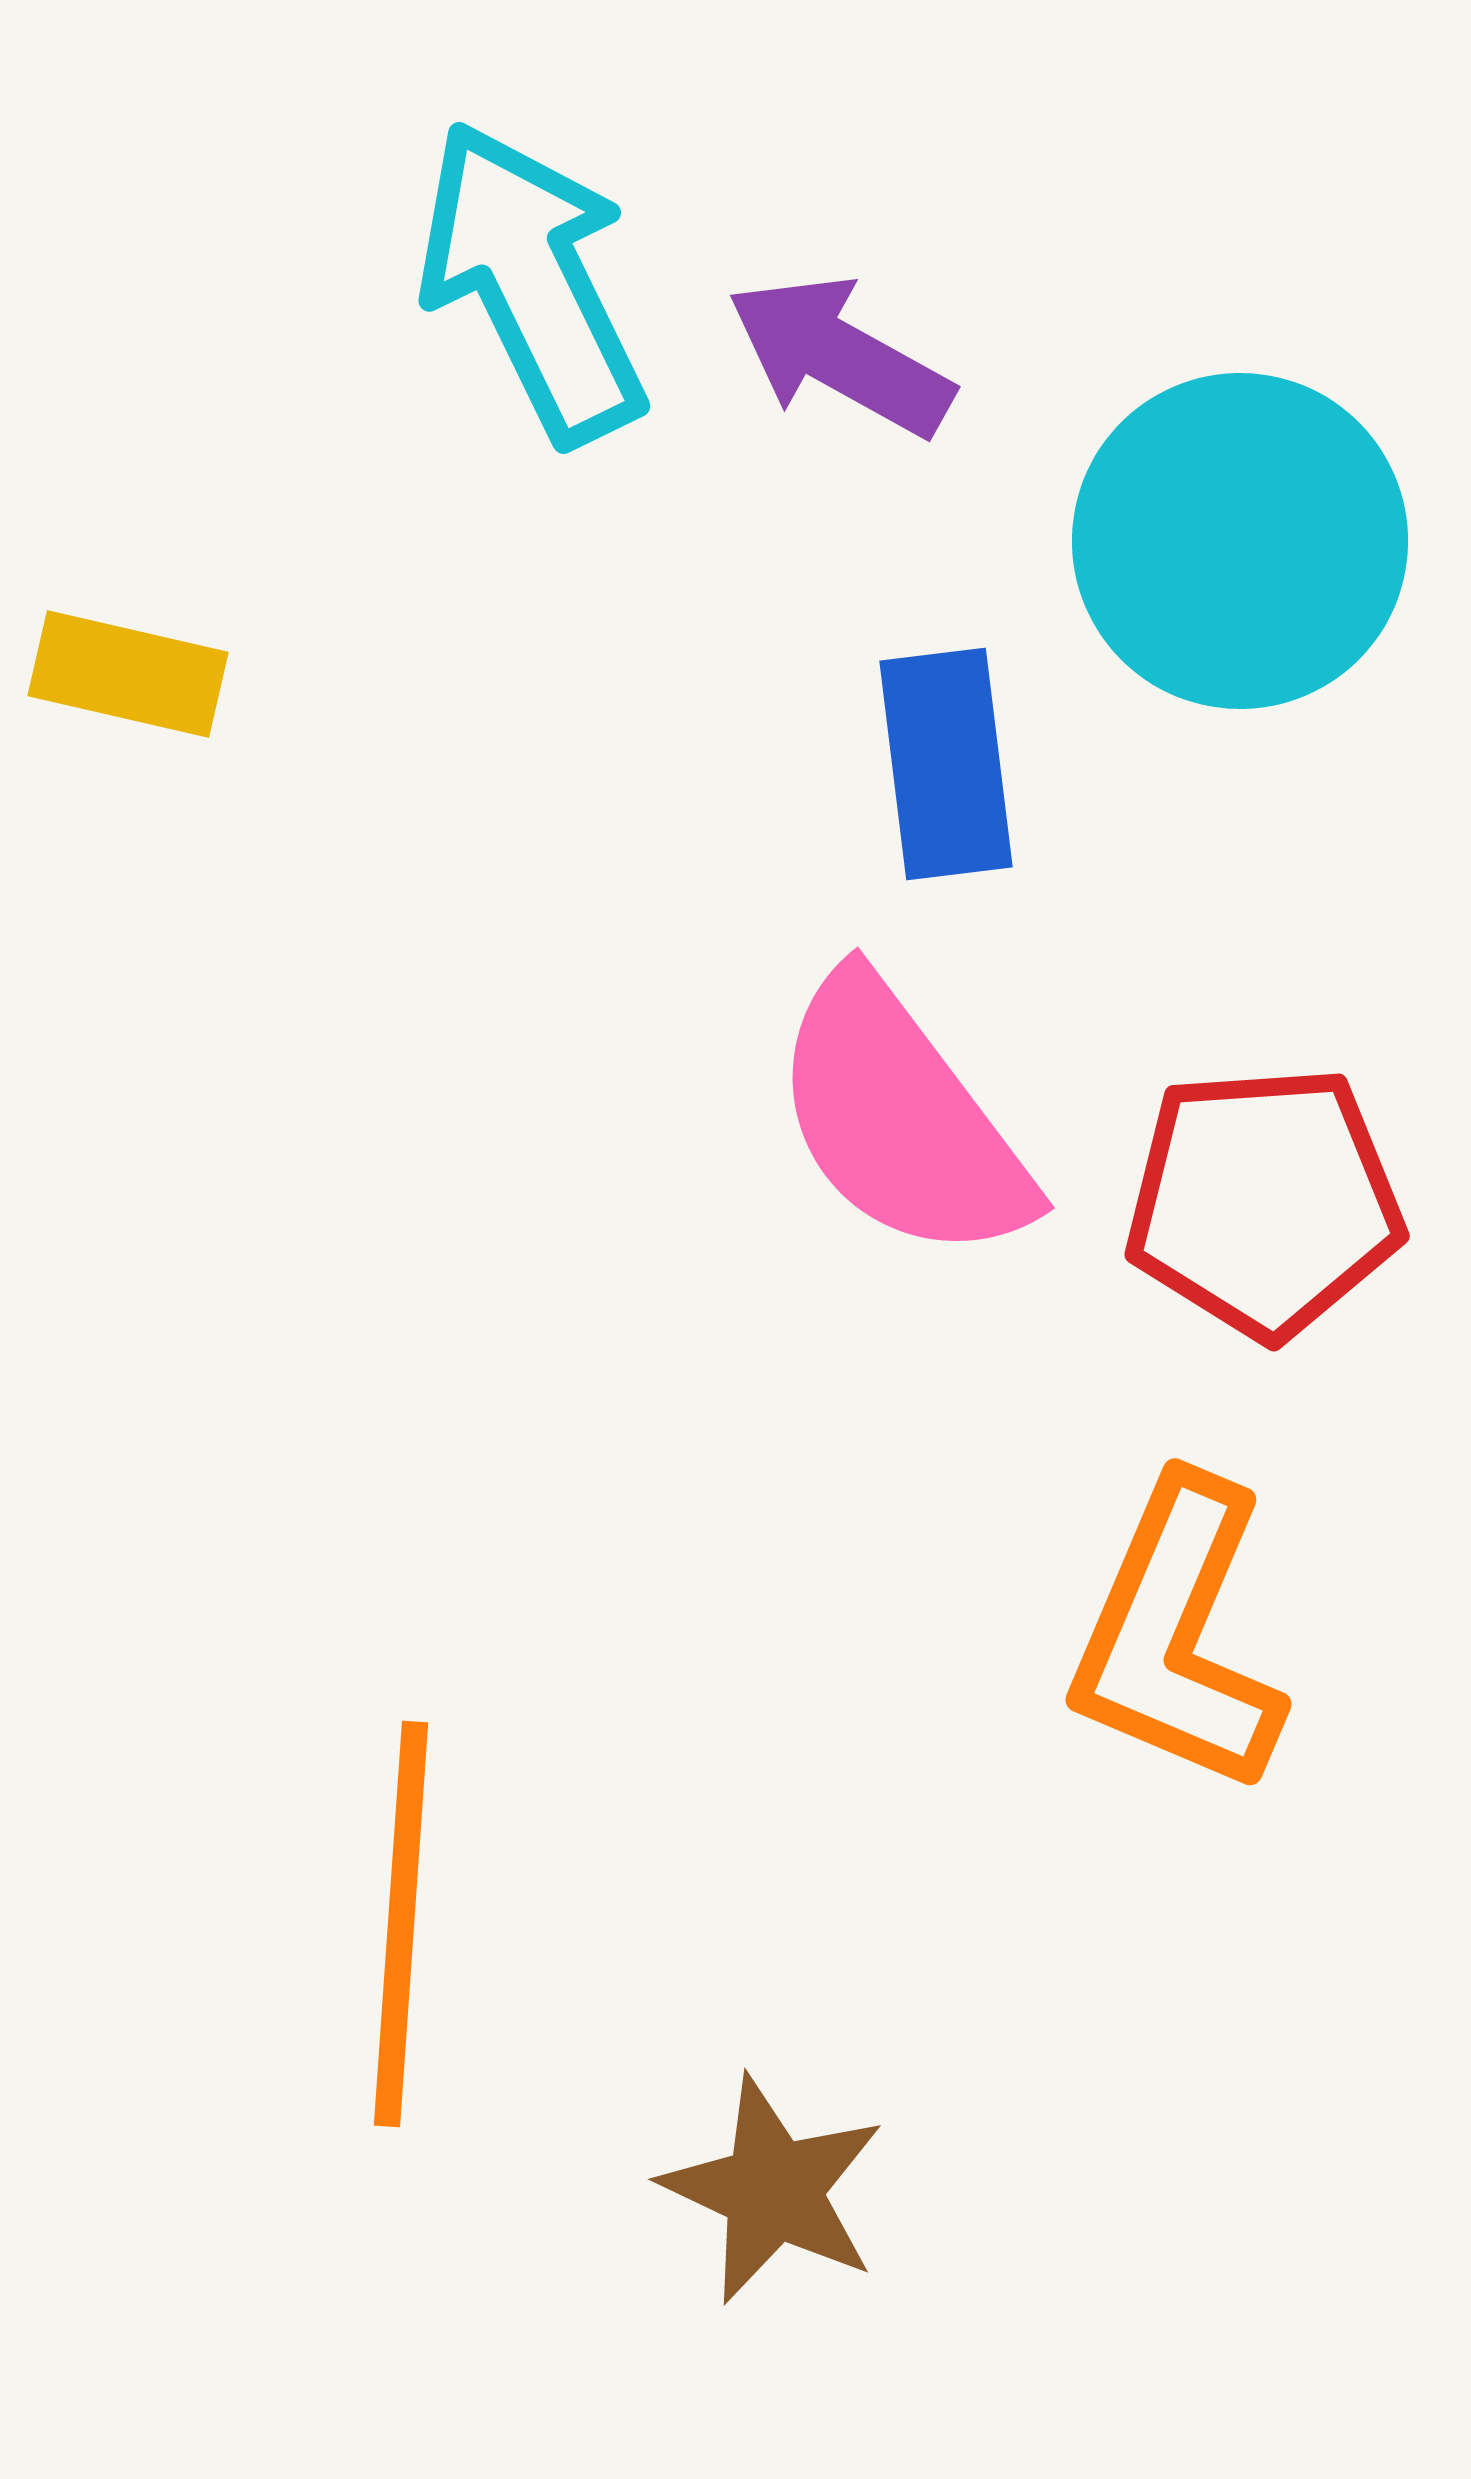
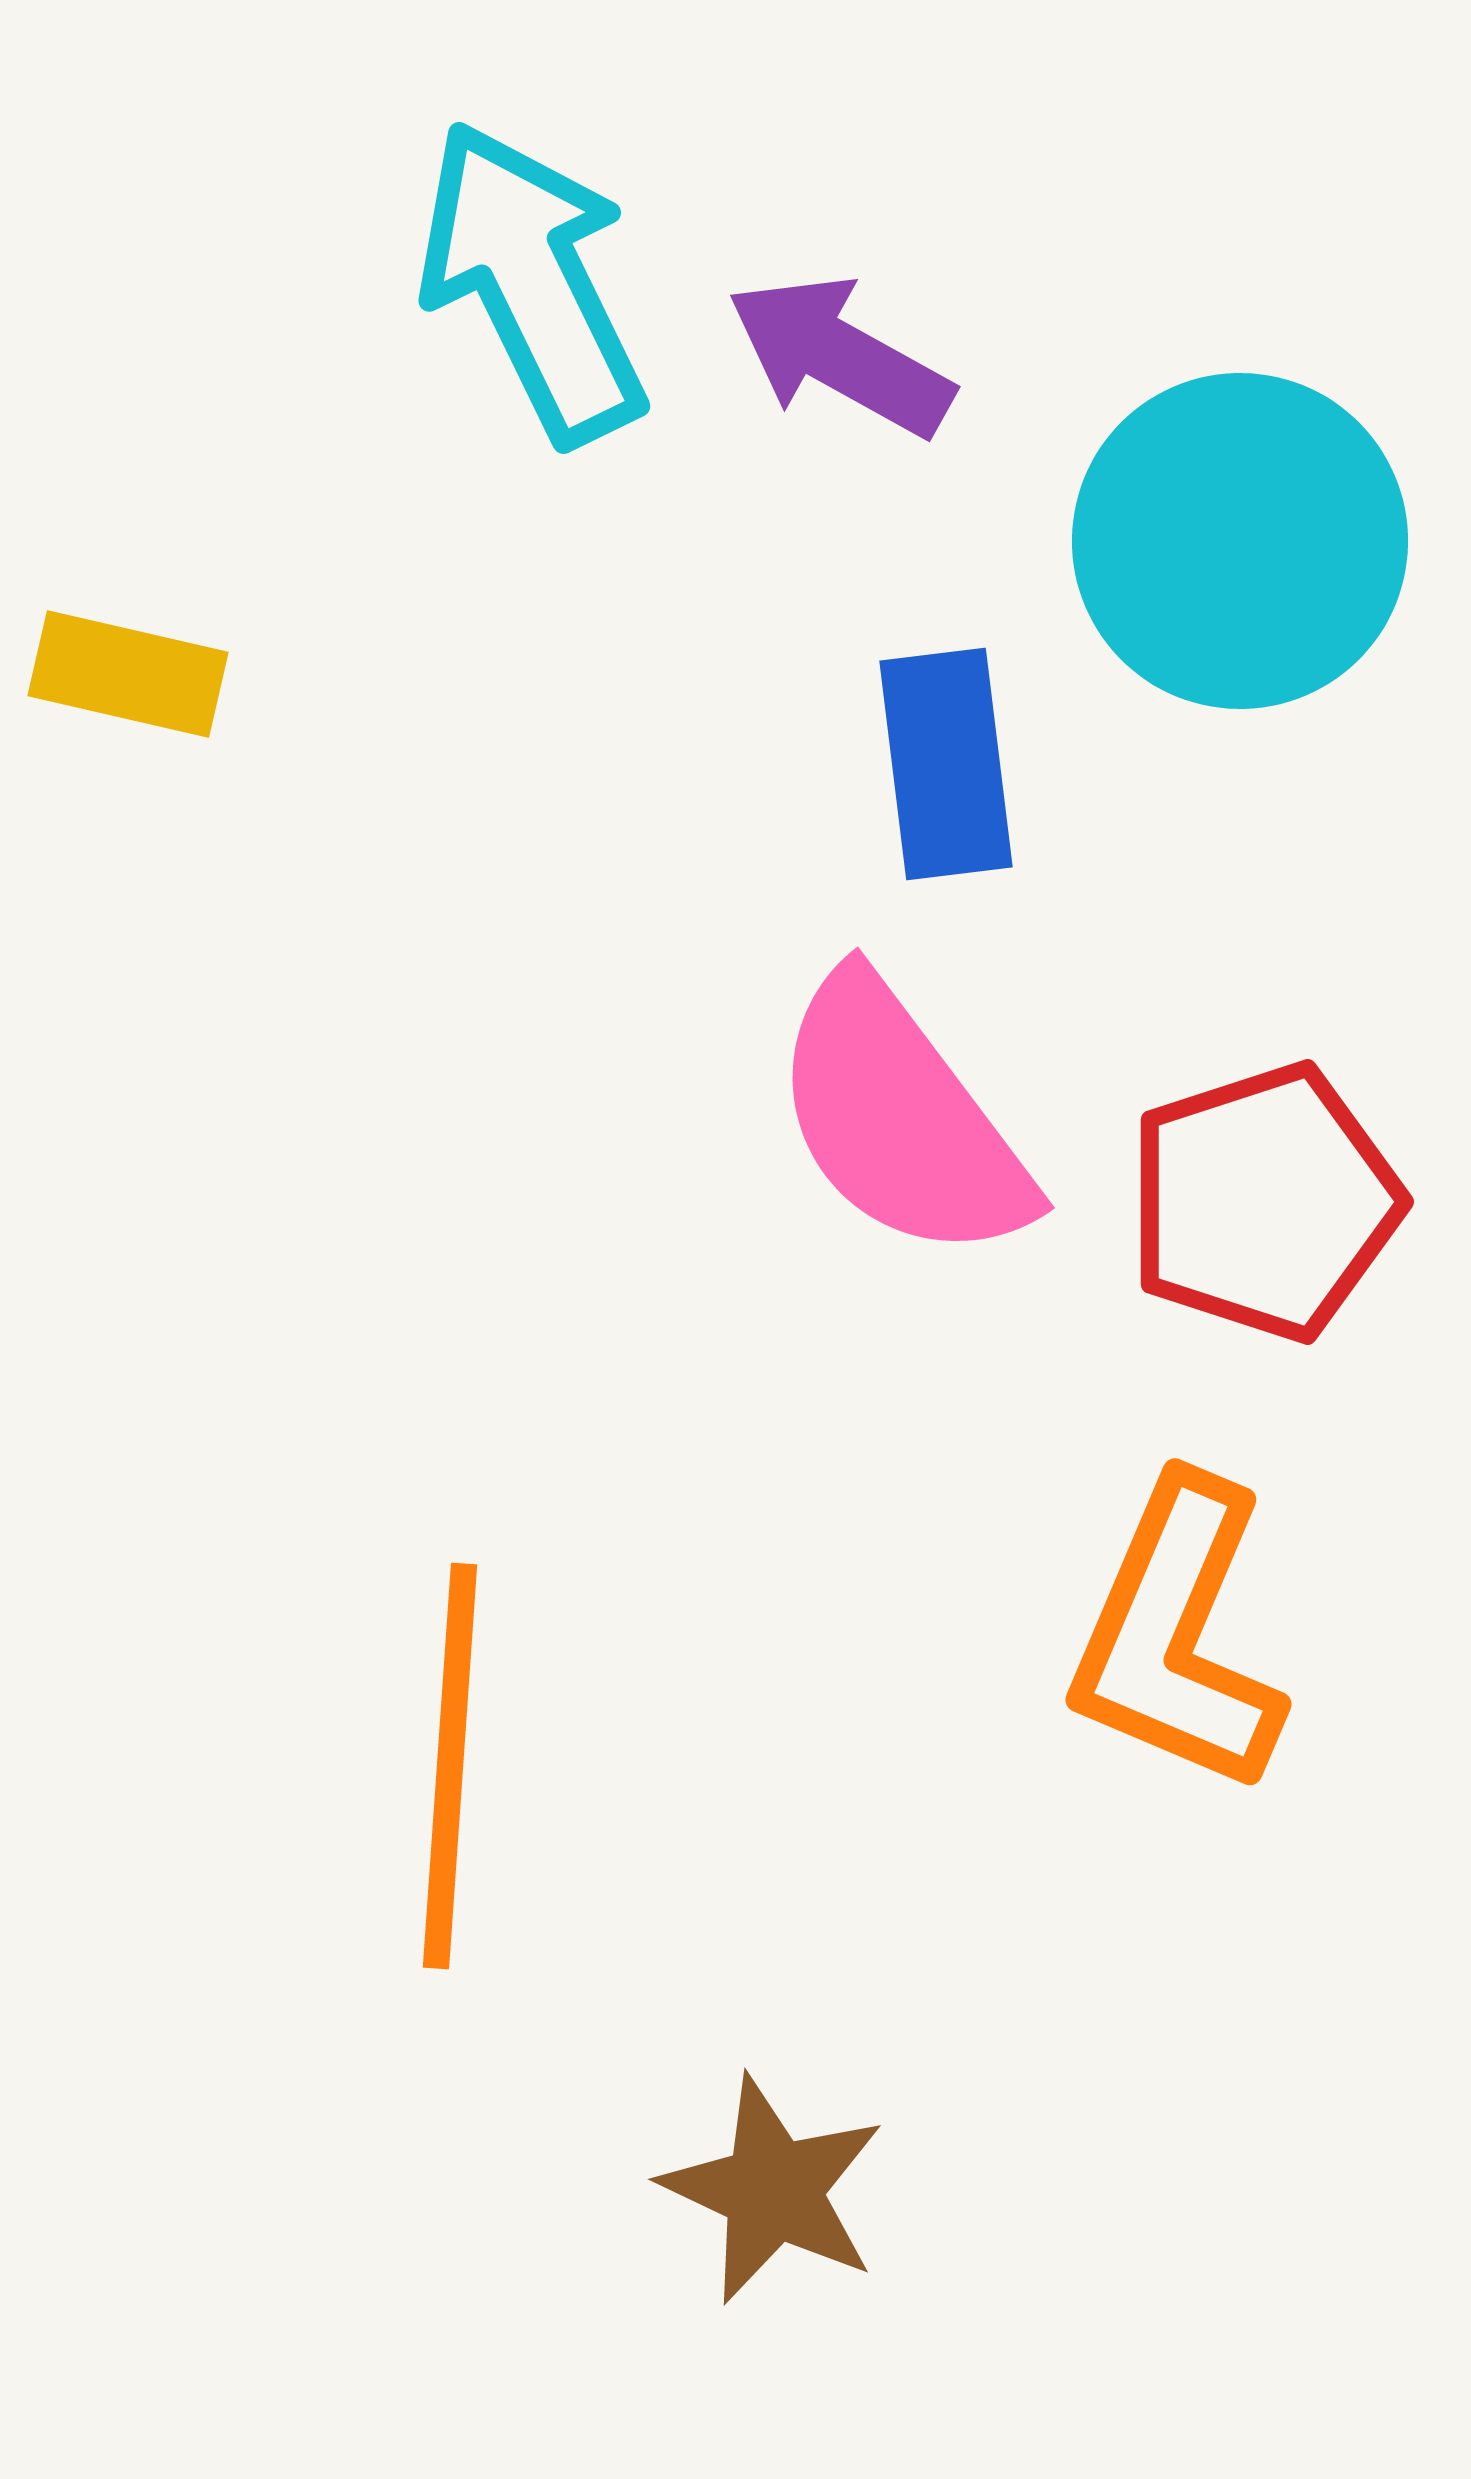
red pentagon: rotated 14 degrees counterclockwise
orange line: moved 49 px right, 158 px up
